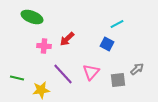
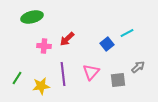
green ellipse: rotated 35 degrees counterclockwise
cyan line: moved 10 px right, 9 px down
blue square: rotated 24 degrees clockwise
gray arrow: moved 1 px right, 2 px up
purple line: rotated 35 degrees clockwise
green line: rotated 72 degrees counterclockwise
yellow star: moved 4 px up
